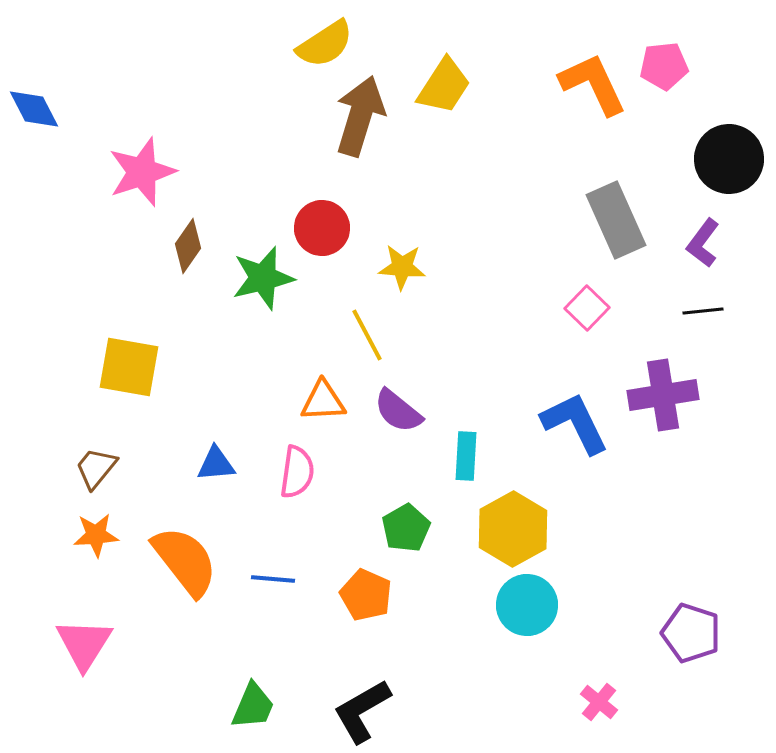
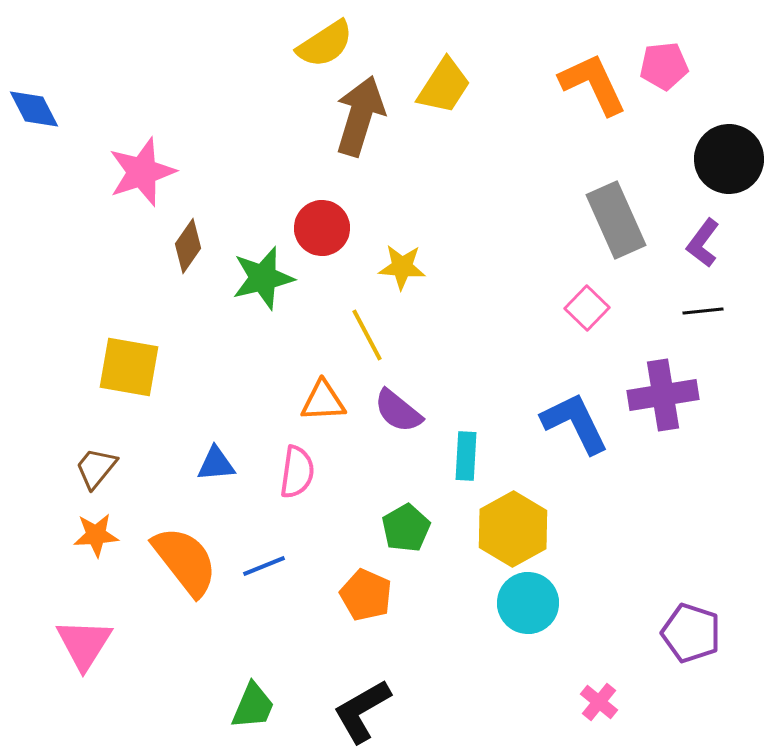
blue line: moved 9 px left, 13 px up; rotated 27 degrees counterclockwise
cyan circle: moved 1 px right, 2 px up
